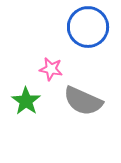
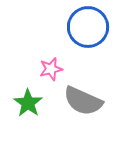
pink star: rotated 25 degrees counterclockwise
green star: moved 2 px right, 2 px down
